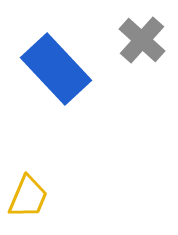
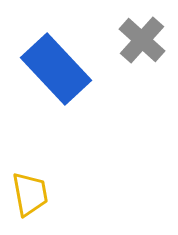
yellow trapezoid: moved 2 px right, 3 px up; rotated 33 degrees counterclockwise
